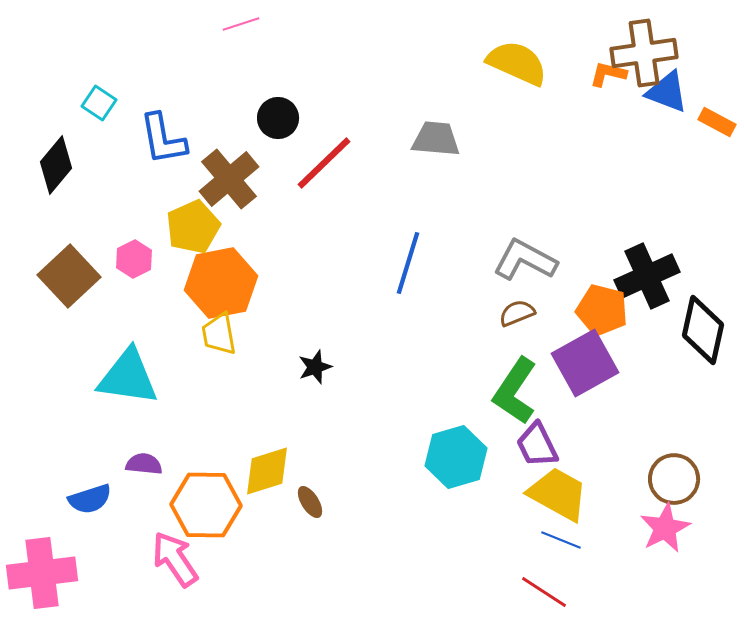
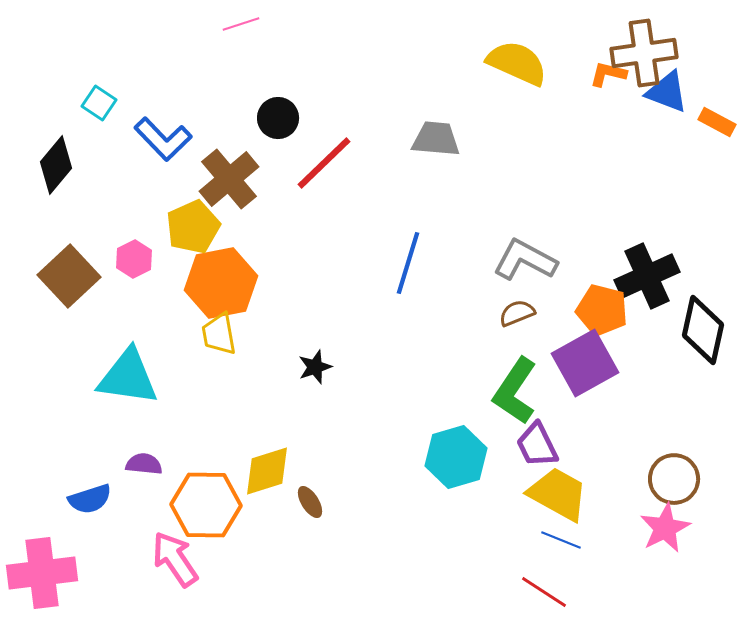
blue L-shape at (163, 139): rotated 34 degrees counterclockwise
